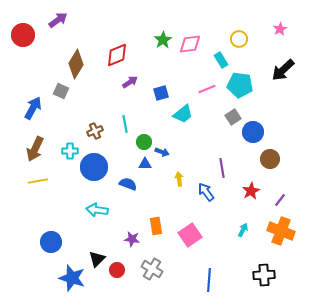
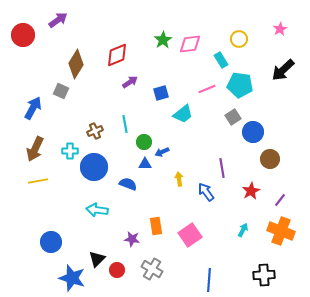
blue arrow at (162, 152): rotated 136 degrees clockwise
